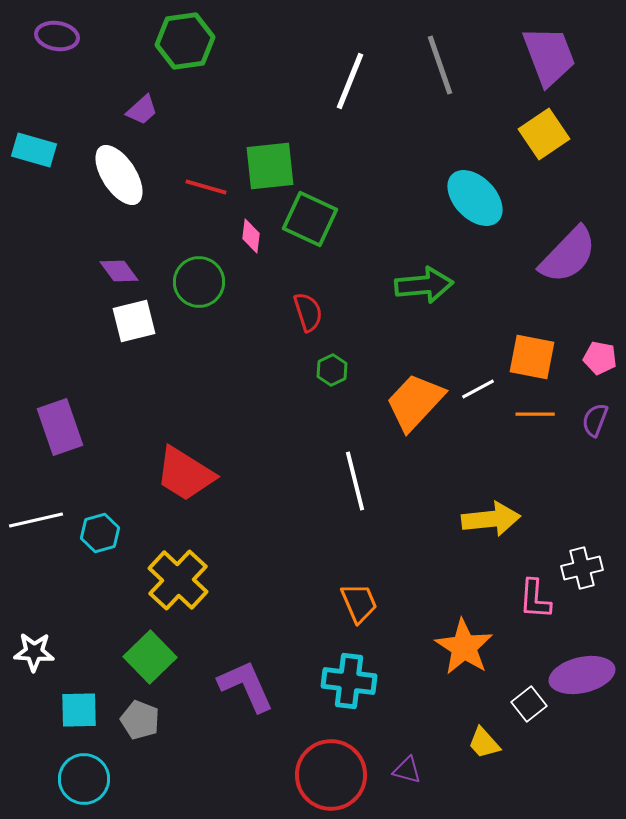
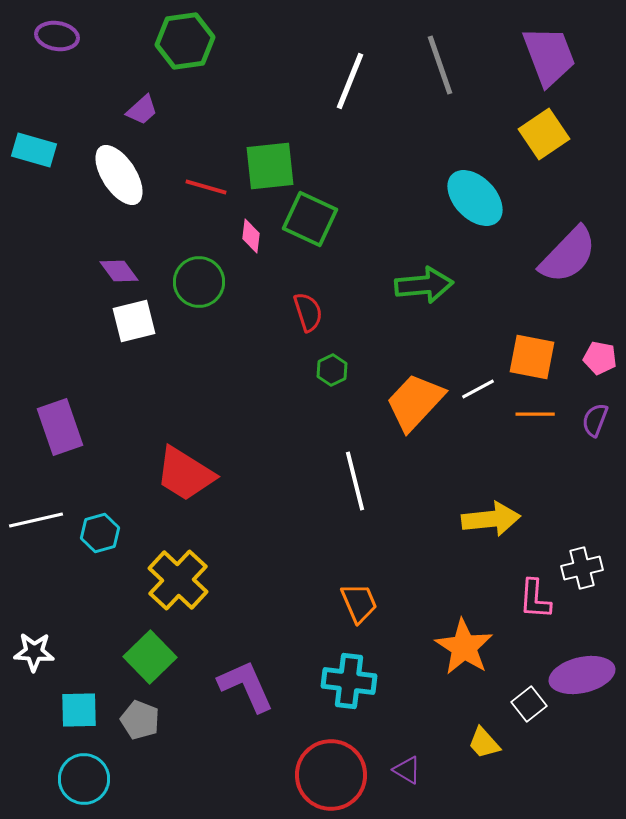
purple triangle at (407, 770): rotated 16 degrees clockwise
